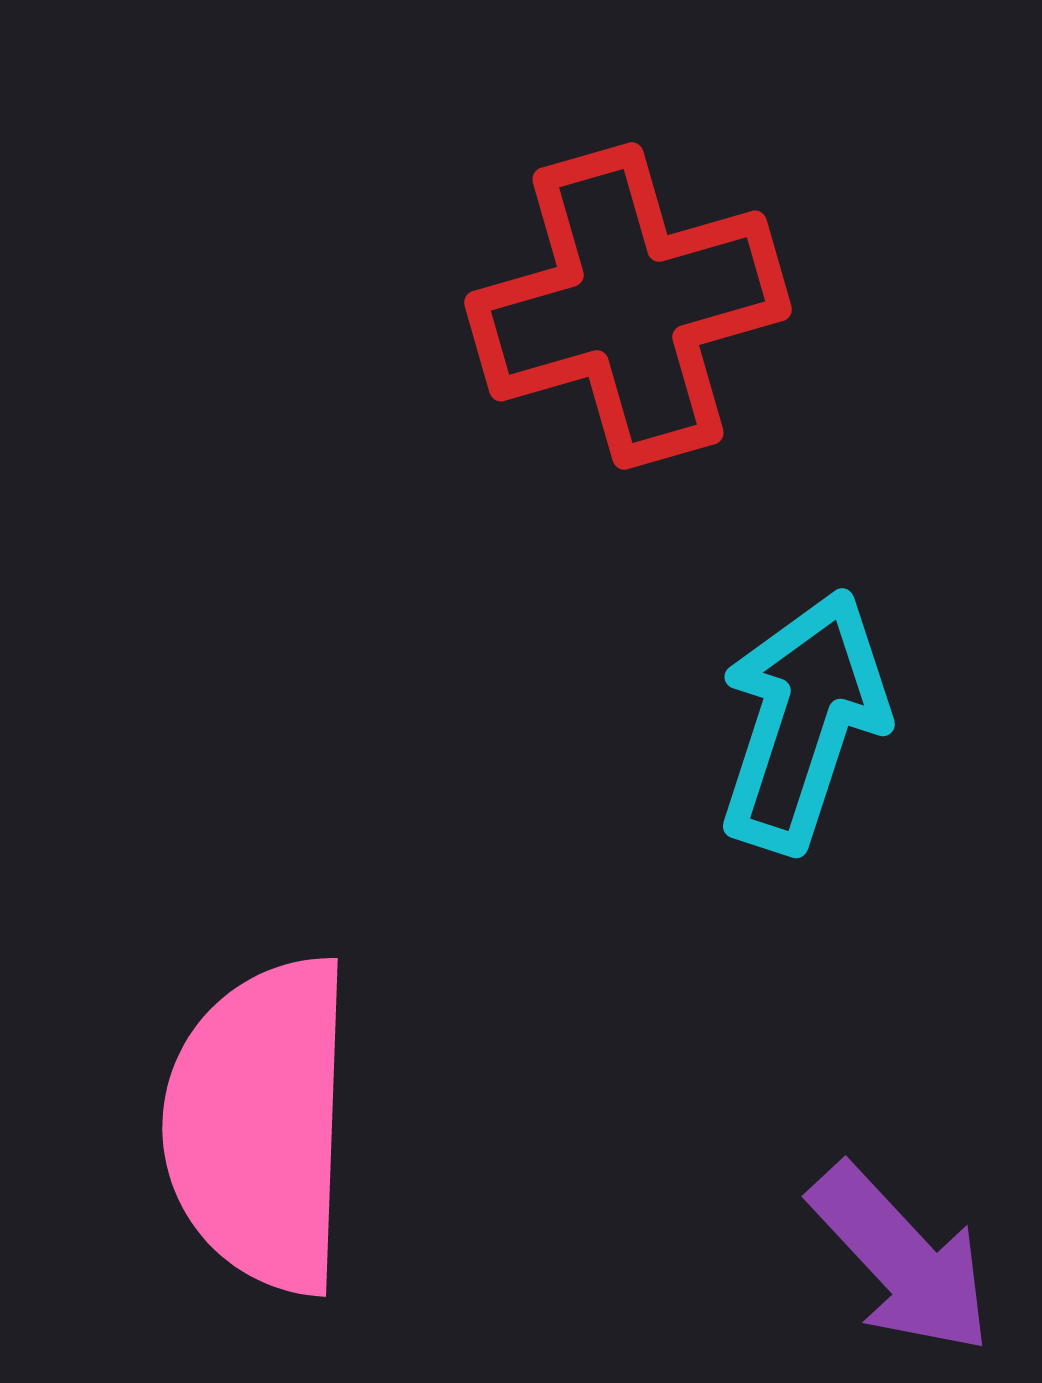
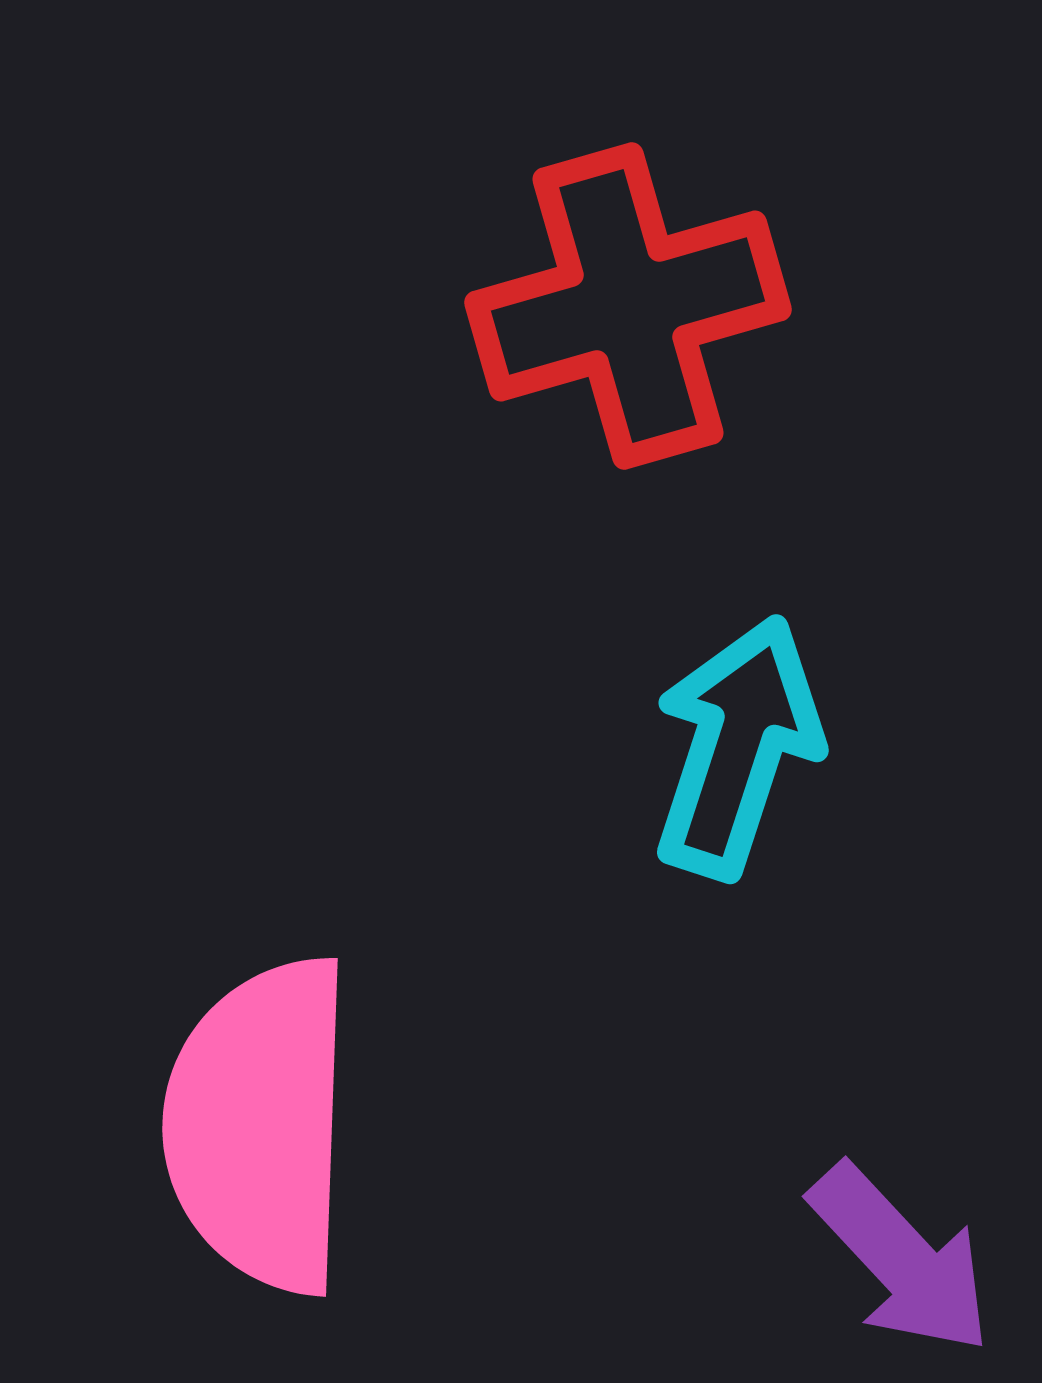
cyan arrow: moved 66 px left, 26 px down
